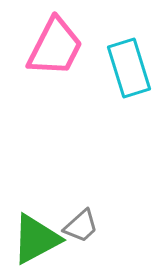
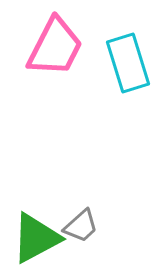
cyan rectangle: moved 1 px left, 5 px up
green triangle: moved 1 px up
